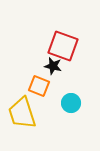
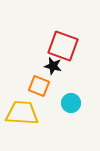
yellow trapezoid: rotated 112 degrees clockwise
